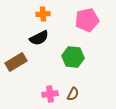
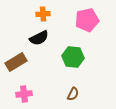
pink cross: moved 26 px left
